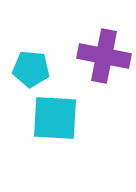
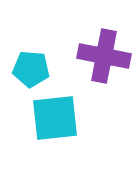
cyan square: rotated 9 degrees counterclockwise
